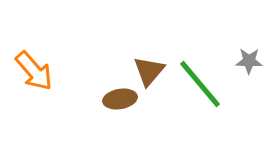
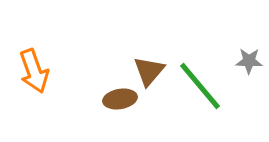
orange arrow: rotated 21 degrees clockwise
green line: moved 2 px down
